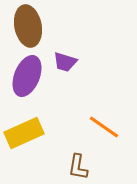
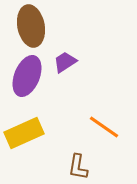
brown ellipse: moved 3 px right
purple trapezoid: rotated 130 degrees clockwise
